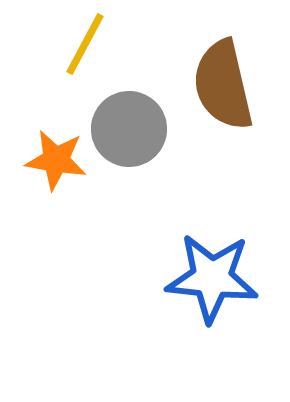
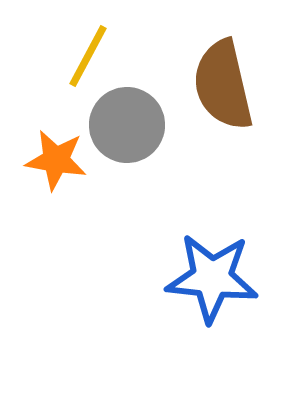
yellow line: moved 3 px right, 12 px down
gray circle: moved 2 px left, 4 px up
